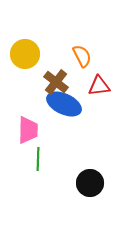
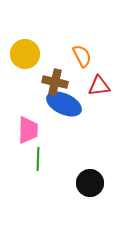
brown cross: moved 1 px left; rotated 25 degrees counterclockwise
